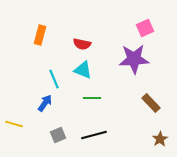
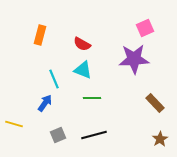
red semicircle: rotated 18 degrees clockwise
brown rectangle: moved 4 px right
